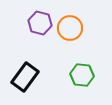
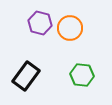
black rectangle: moved 1 px right, 1 px up
